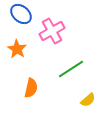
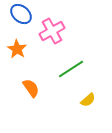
orange semicircle: rotated 48 degrees counterclockwise
